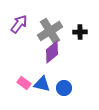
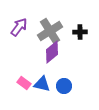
purple arrow: moved 3 px down
blue circle: moved 2 px up
